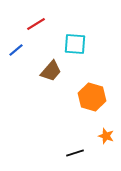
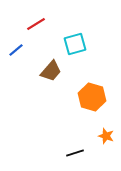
cyan square: rotated 20 degrees counterclockwise
